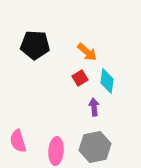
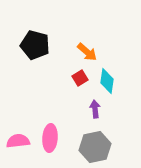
black pentagon: rotated 12 degrees clockwise
purple arrow: moved 1 px right, 2 px down
pink semicircle: rotated 100 degrees clockwise
pink ellipse: moved 6 px left, 13 px up
